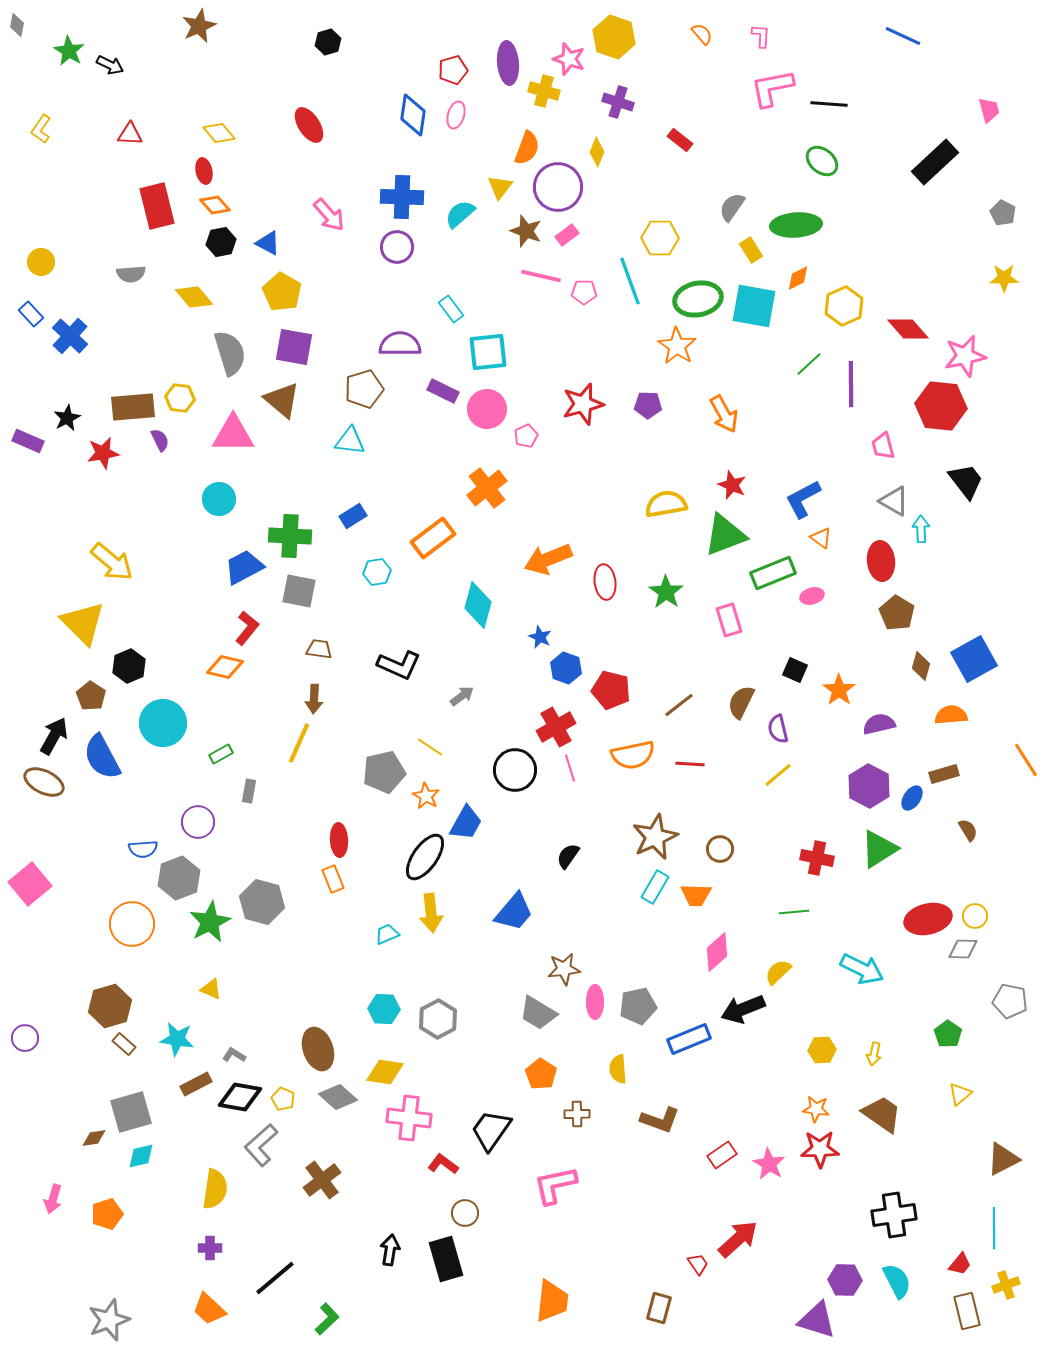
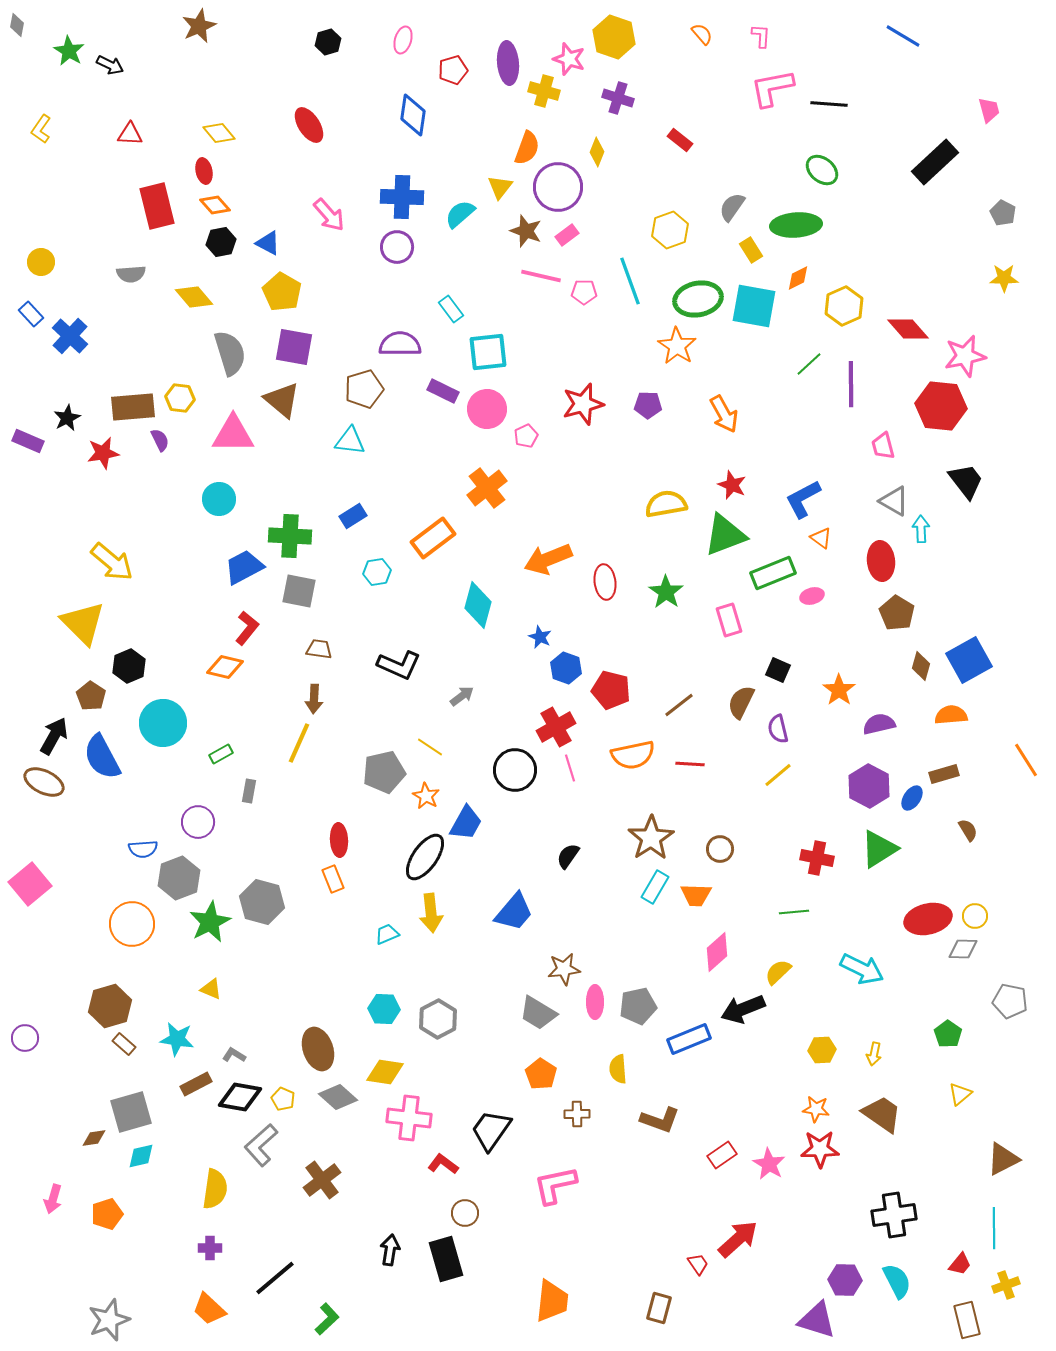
blue line at (903, 36): rotated 6 degrees clockwise
purple cross at (618, 102): moved 4 px up
pink ellipse at (456, 115): moved 53 px left, 75 px up
green ellipse at (822, 161): moved 9 px down
yellow hexagon at (660, 238): moved 10 px right, 8 px up; rotated 21 degrees counterclockwise
blue square at (974, 659): moved 5 px left, 1 px down
black square at (795, 670): moved 17 px left
brown star at (655, 837): moved 4 px left, 1 px down; rotated 9 degrees counterclockwise
brown rectangle at (967, 1311): moved 9 px down
